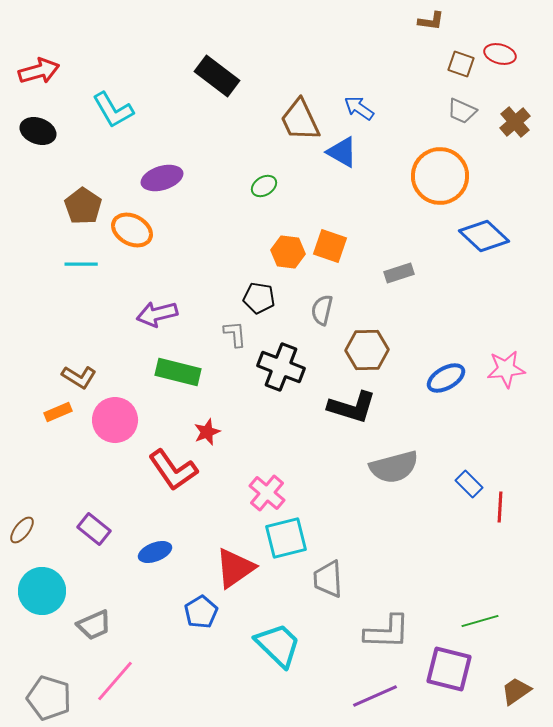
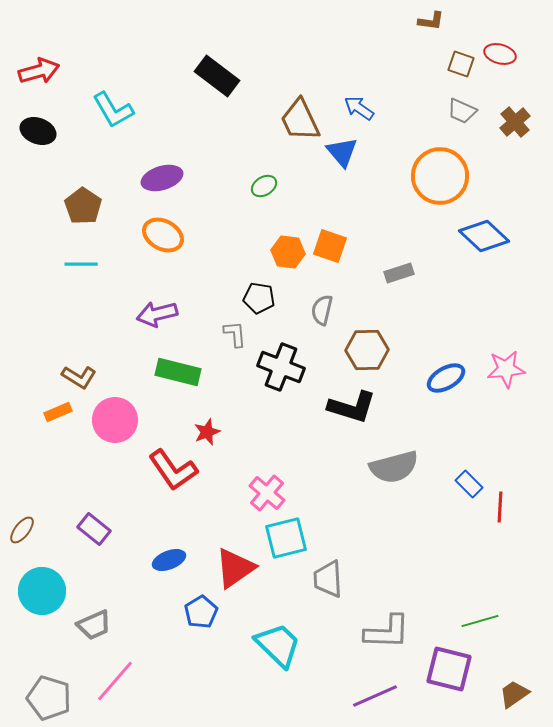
blue triangle at (342, 152): rotated 20 degrees clockwise
orange ellipse at (132, 230): moved 31 px right, 5 px down
blue ellipse at (155, 552): moved 14 px right, 8 px down
brown trapezoid at (516, 691): moved 2 px left, 3 px down
